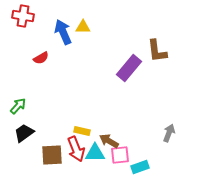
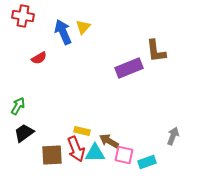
yellow triangle: rotated 49 degrees counterclockwise
brown L-shape: moved 1 px left
red semicircle: moved 2 px left
purple rectangle: rotated 28 degrees clockwise
green arrow: rotated 12 degrees counterclockwise
gray arrow: moved 4 px right, 3 px down
pink square: moved 4 px right; rotated 18 degrees clockwise
cyan rectangle: moved 7 px right, 5 px up
